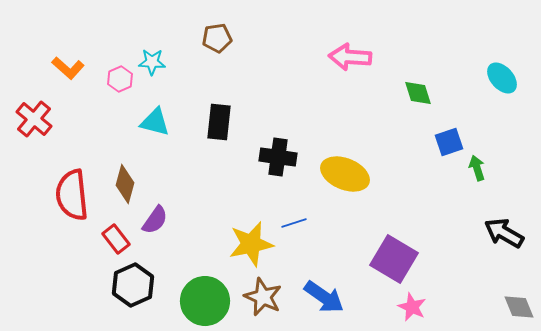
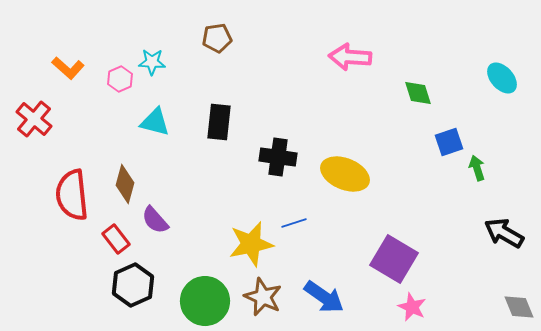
purple semicircle: rotated 104 degrees clockwise
